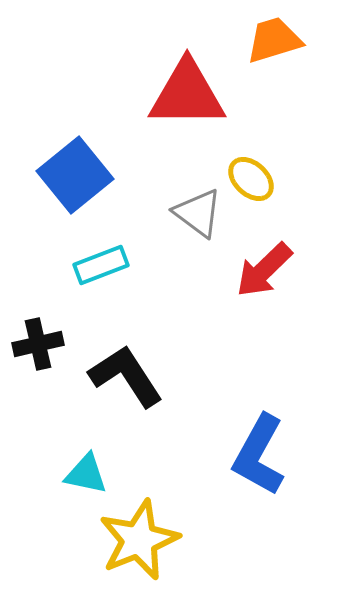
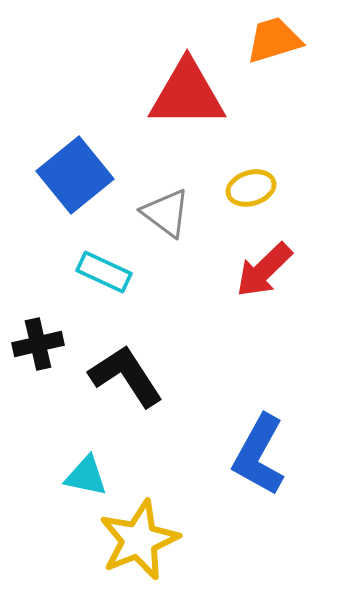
yellow ellipse: moved 9 px down; rotated 60 degrees counterclockwise
gray triangle: moved 32 px left
cyan rectangle: moved 3 px right, 7 px down; rotated 46 degrees clockwise
cyan triangle: moved 2 px down
